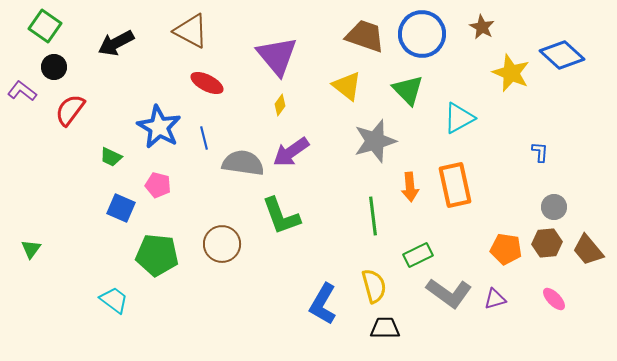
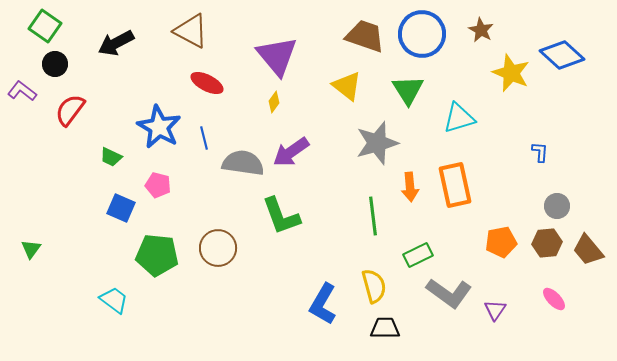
brown star at (482, 27): moved 1 px left, 3 px down
black circle at (54, 67): moved 1 px right, 3 px up
green triangle at (408, 90): rotated 12 degrees clockwise
yellow diamond at (280, 105): moved 6 px left, 3 px up
cyan triangle at (459, 118): rotated 12 degrees clockwise
gray star at (375, 141): moved 2 px right, 2 px down
gray circle at (554, 207): moved 3 px right, 1 px up
brown circle at (222, 244): moved 4 px left, 4 px down
orange pentagon at (506, 249): moved 5 px left, 7 px up; rotated 20 degrees counterclockwise
purple triangle at (495, 299): moved 11 px down; rotated 40 degrees counterclockwise
